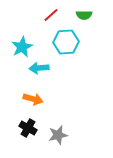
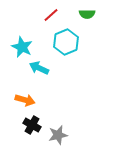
green semicircle: moved 3 px right, 1 px up
cyan hexagon: rotated 20 degrees counterclockwise
cyan star: rotated 20 degrees counterclockwise
cyan arrow: rotated 30 degrees clockwise
orange arrow: moved 8 px left, 1 px down
black cross: moved 4 px right, 3 px up
